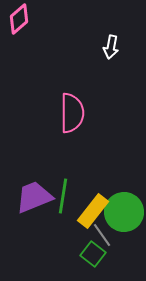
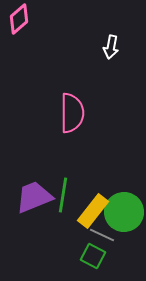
green line: moved 1 px up
gray line: rotated 30 degrees counterclockwise
green square: moved 2 px down; rotated 10 degrees counterclockwise
